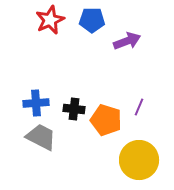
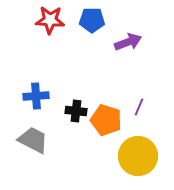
red star: rotated 28 degrees clockwise
purple arrow: moved 1 px right, 1 px down
blue cross: moved 7 px up
black cross: moved 2 px right, 2 px down
gray trapezoid: moved 8 px left, 3 px down
yellow circle: moved 1 px left, 4 px up
